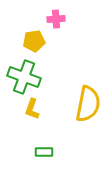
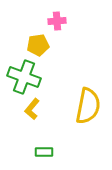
pink cross: moved 1 px right, 2 px down
yellow pentagon: moved 4 px right, 4 px down
yellow semicircle: moved 2 px down
yellow L-shape: rotated 20 degrees clockwise
